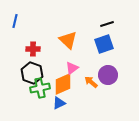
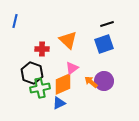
red cross: moved 9 px right
purple circle: moved 4 px left, 6 px down
